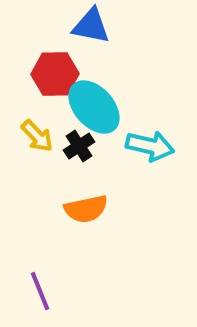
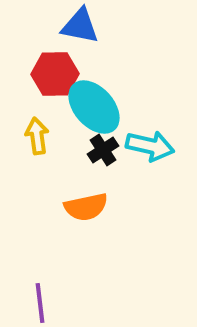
blue triangle: moved 11 px left
yellow arrow: rotated 144 degrees counterclockwise
black cross: moved 24 px right, 4 px down
orange semicircle: moved 2 px up
purple line: moved 12 px down; rotated 15 degrees clockwise
